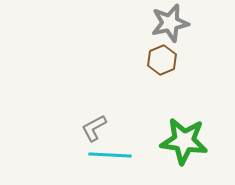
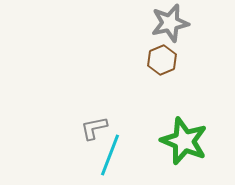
gray L-shape: rotated 16 degrees clockwise
green star: rotated 15 degrees clockwise
cyan line: rotated 72 degrees counterclockwise
